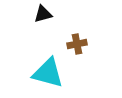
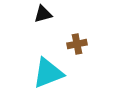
cyan triangle: rotated 36 degrees counterclockwise
